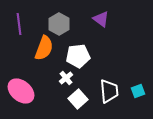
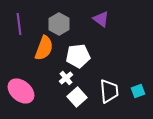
white square: moved 1 px left, 2 px up
